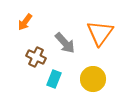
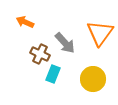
orange arrow: rotated 78 degrees clockwise
brown cross: moved 4 px right, 3 px up
cyan rectangle: moved 1 px left, 5 px up
